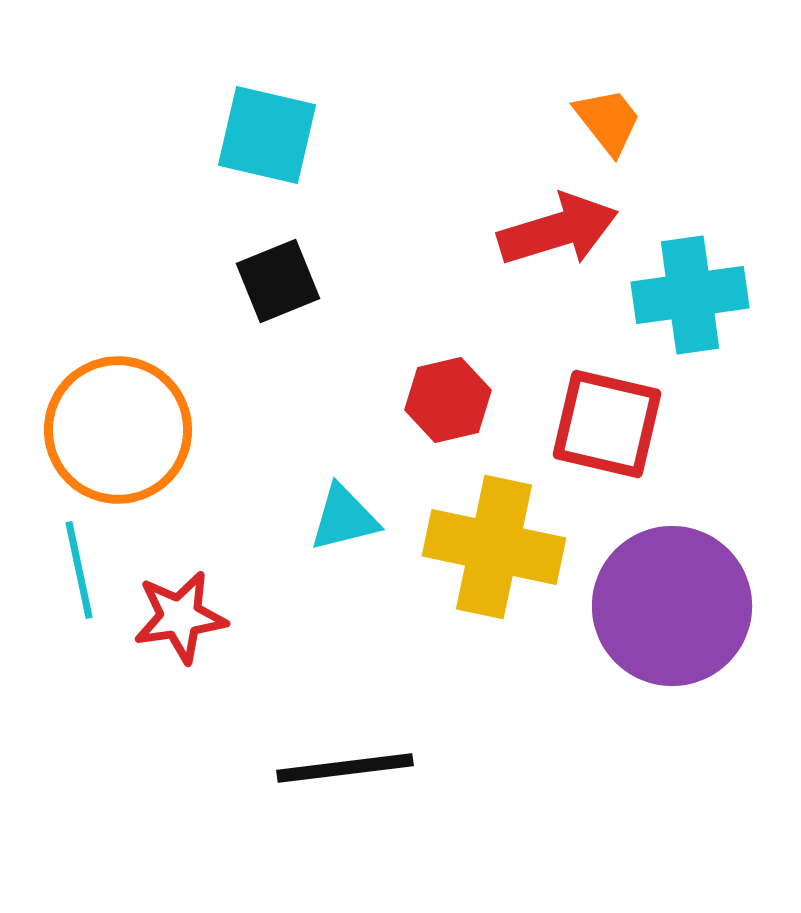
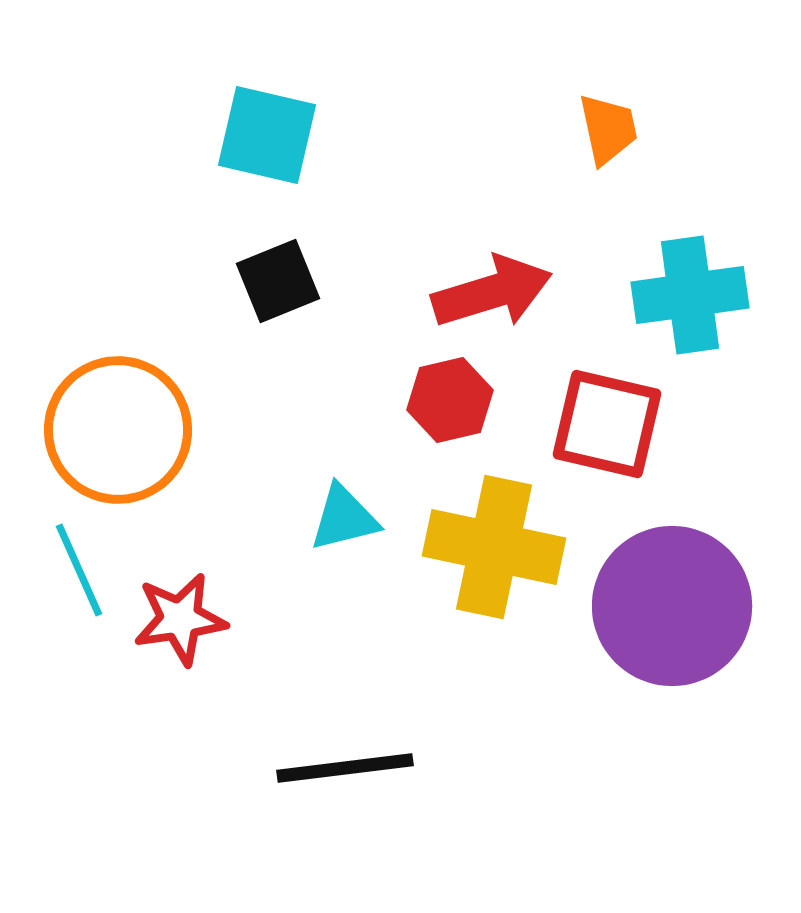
orange trapezoid: moved 8 px down; rotated 26 degrees clockwise
red arrow: moved 66 px left, 62 px down
red hexagon: moved 2 px right
cyan line: rotated 12 degrees counterclockwise
red star: moved 2 px down
